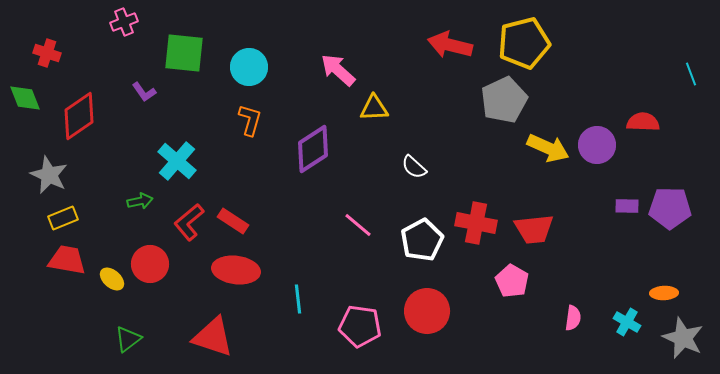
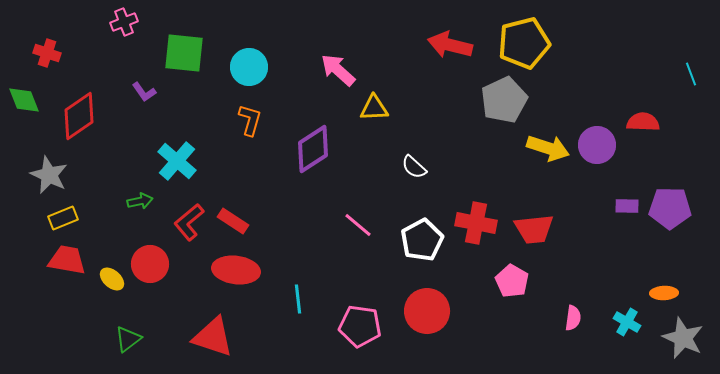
green diamond at (25, 98): moved 1 px left, 2 px down
yellow arrow at (548, 148): rotated 6 degrees counterclockwise
